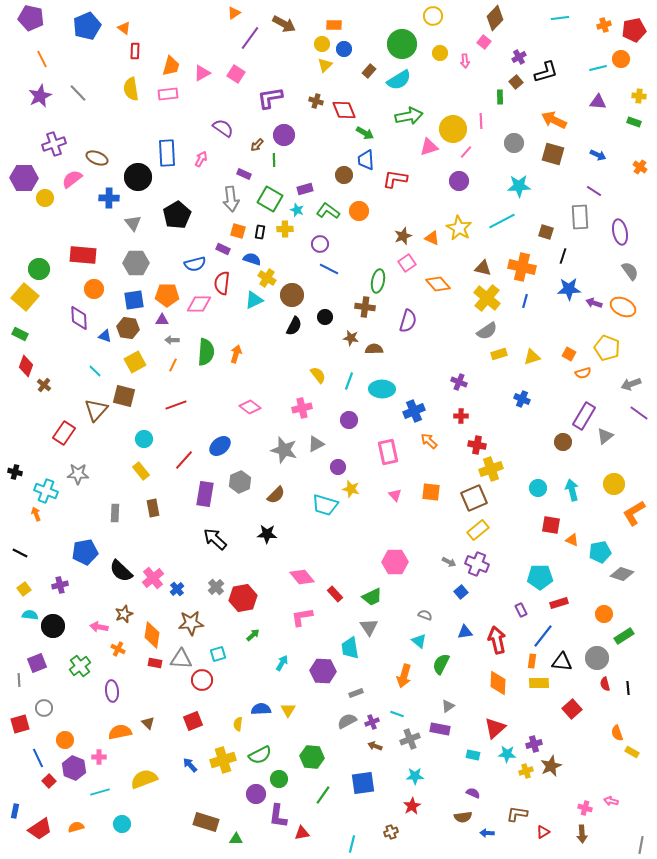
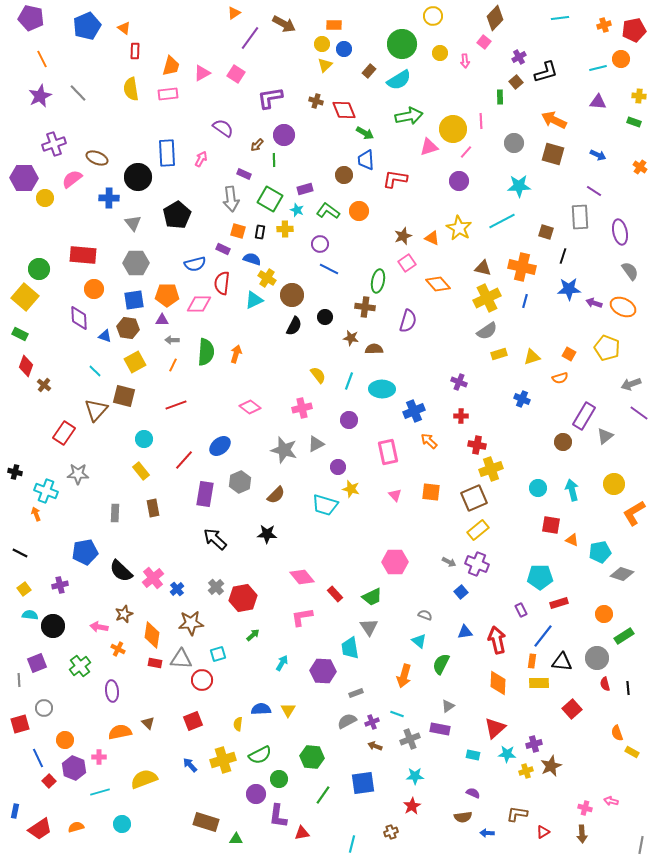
yellow cross at (487, 298): rotated 24 degrees clockwise
orange semicircle at (583, 373): moved 23 px left, 5 px down
